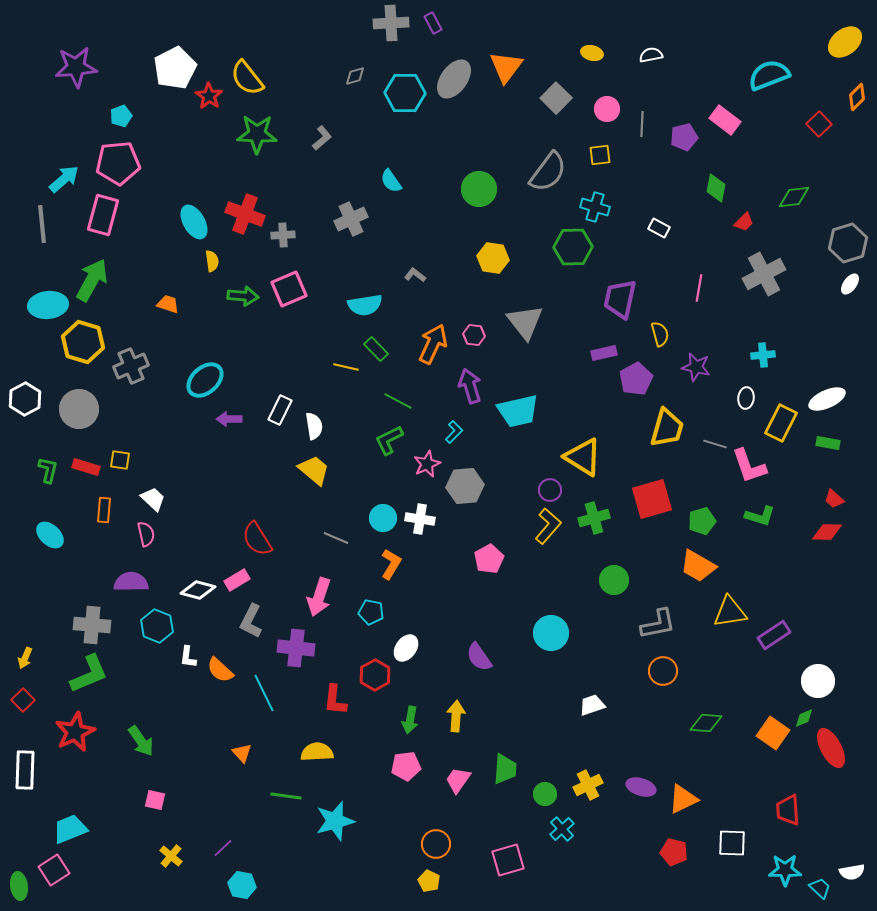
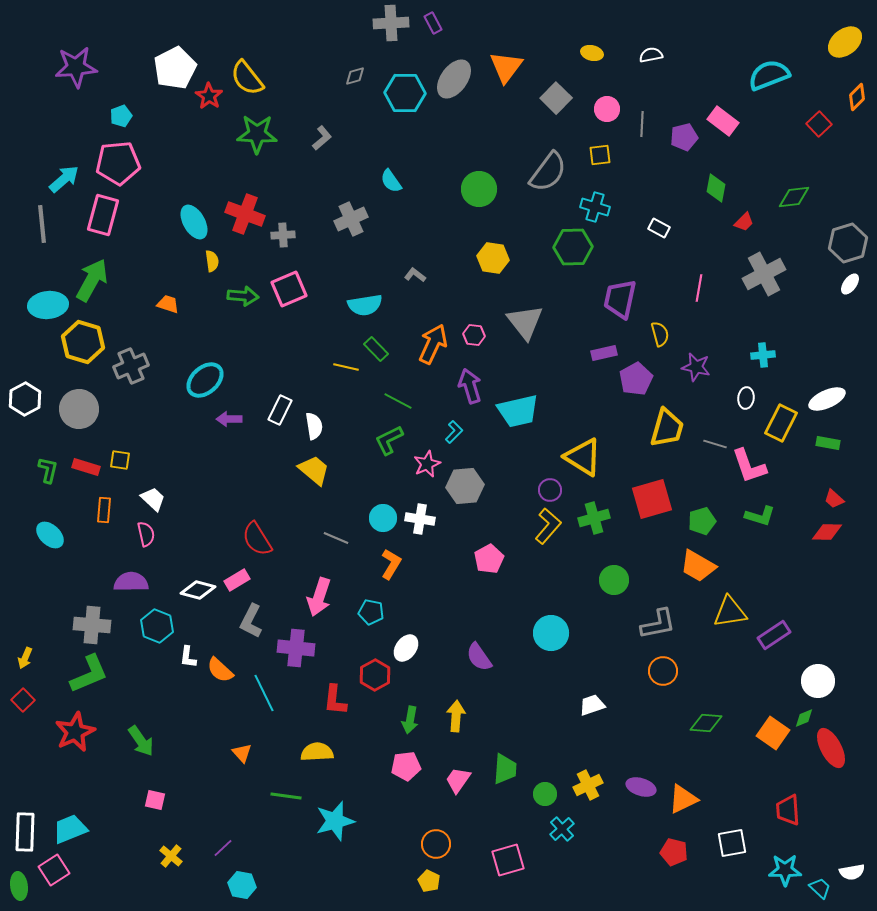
pink rectangle at (725, 120): moved 2 px left, 1 px down
white rectangle at (25, 770): moved 62 px down
white square at (732, 843): rotated 12 degrees counterclockwise
